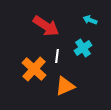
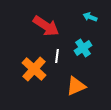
cyan arrow: moved 3 px up
orange triangle: moved 11 px right
